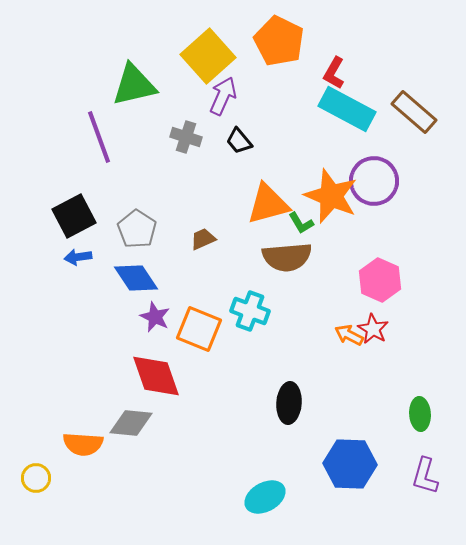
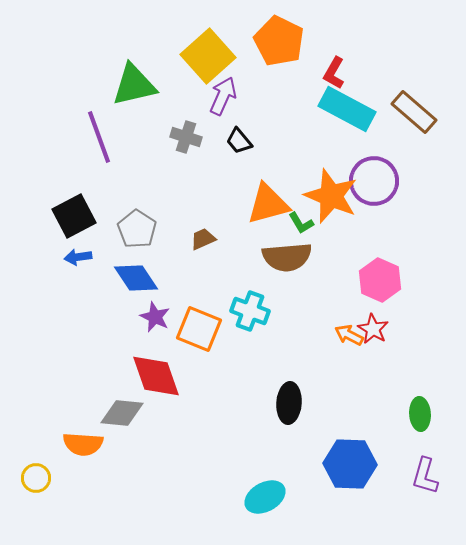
gray diamond: moved 9 px left, 10 px up
